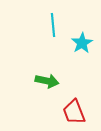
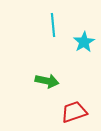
cyan star: moved 2 px right, 1 px up
red trapezoid: rotated 92 degrees clockwise
